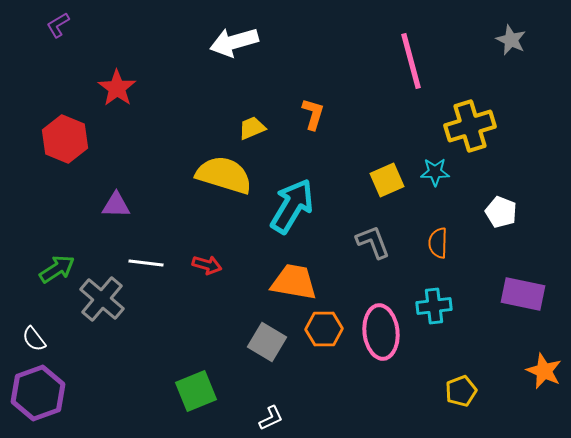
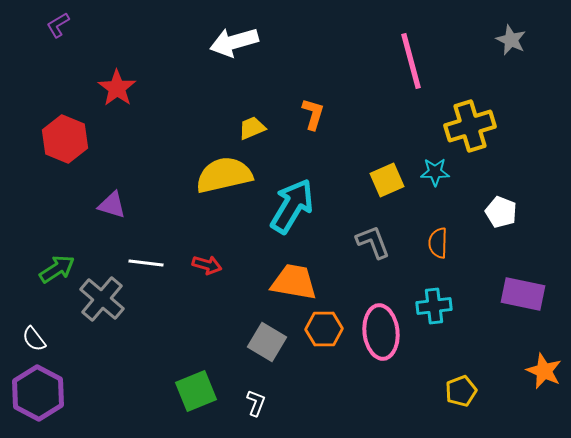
yellow semicircle: rotated 30 degrees counterclockwise
purple triangle: moved 4 px left; rotated 16 degrees clockwise
purple hexagon: rotated 12 degrees counterclockwise
white L-shape: moved 15 px left, 15 px up; rotated 44 degrees counterclockwise
